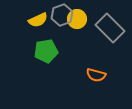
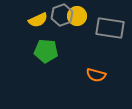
yellow circle: moved 3 px up
gray rectangle: rotated 36 degrees counterclockwise
green pentagon: rotated 15 degrees clockwise
